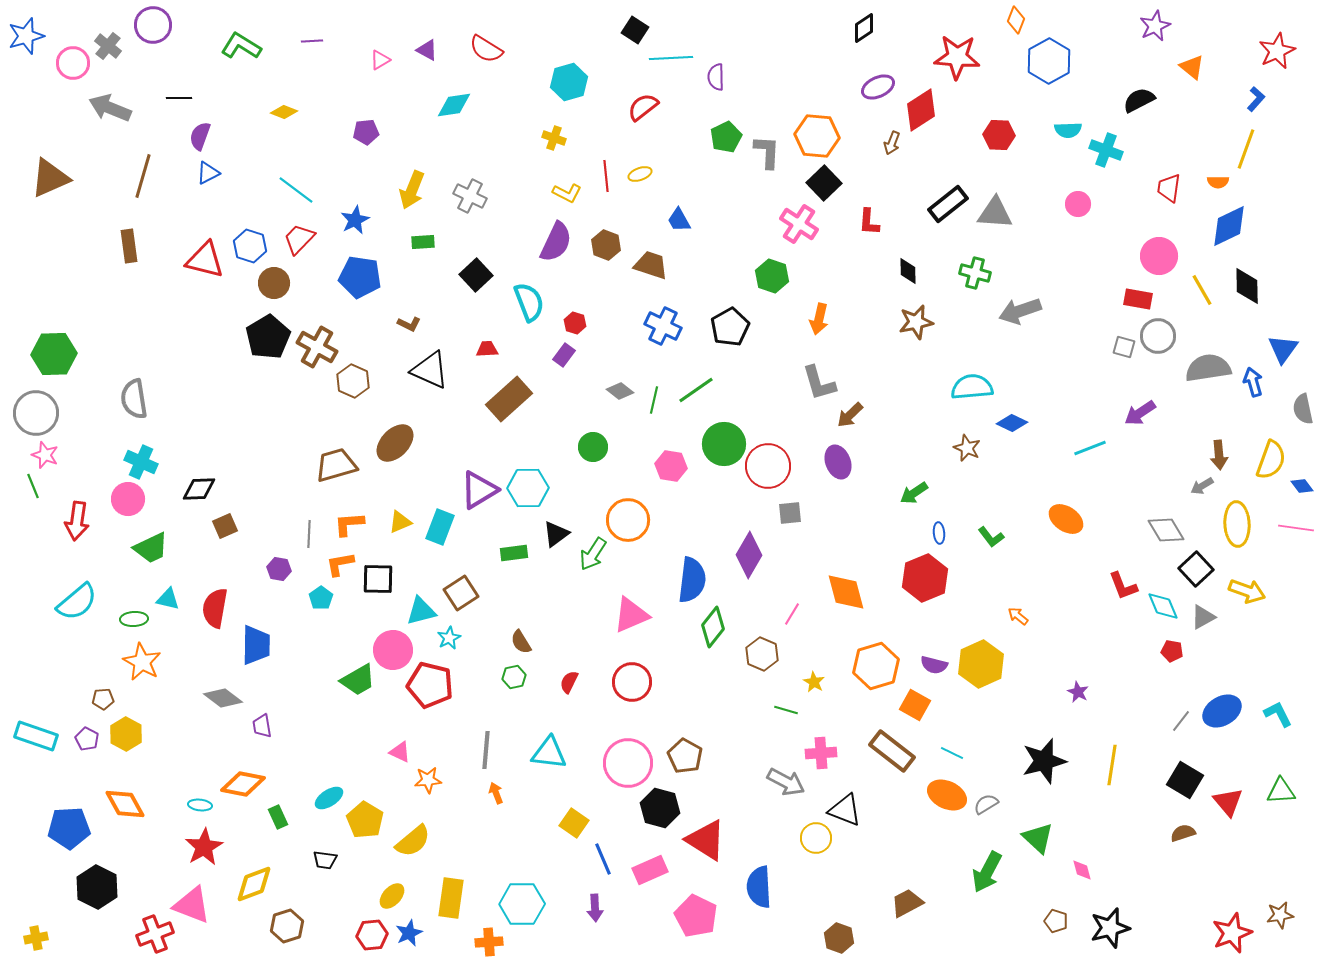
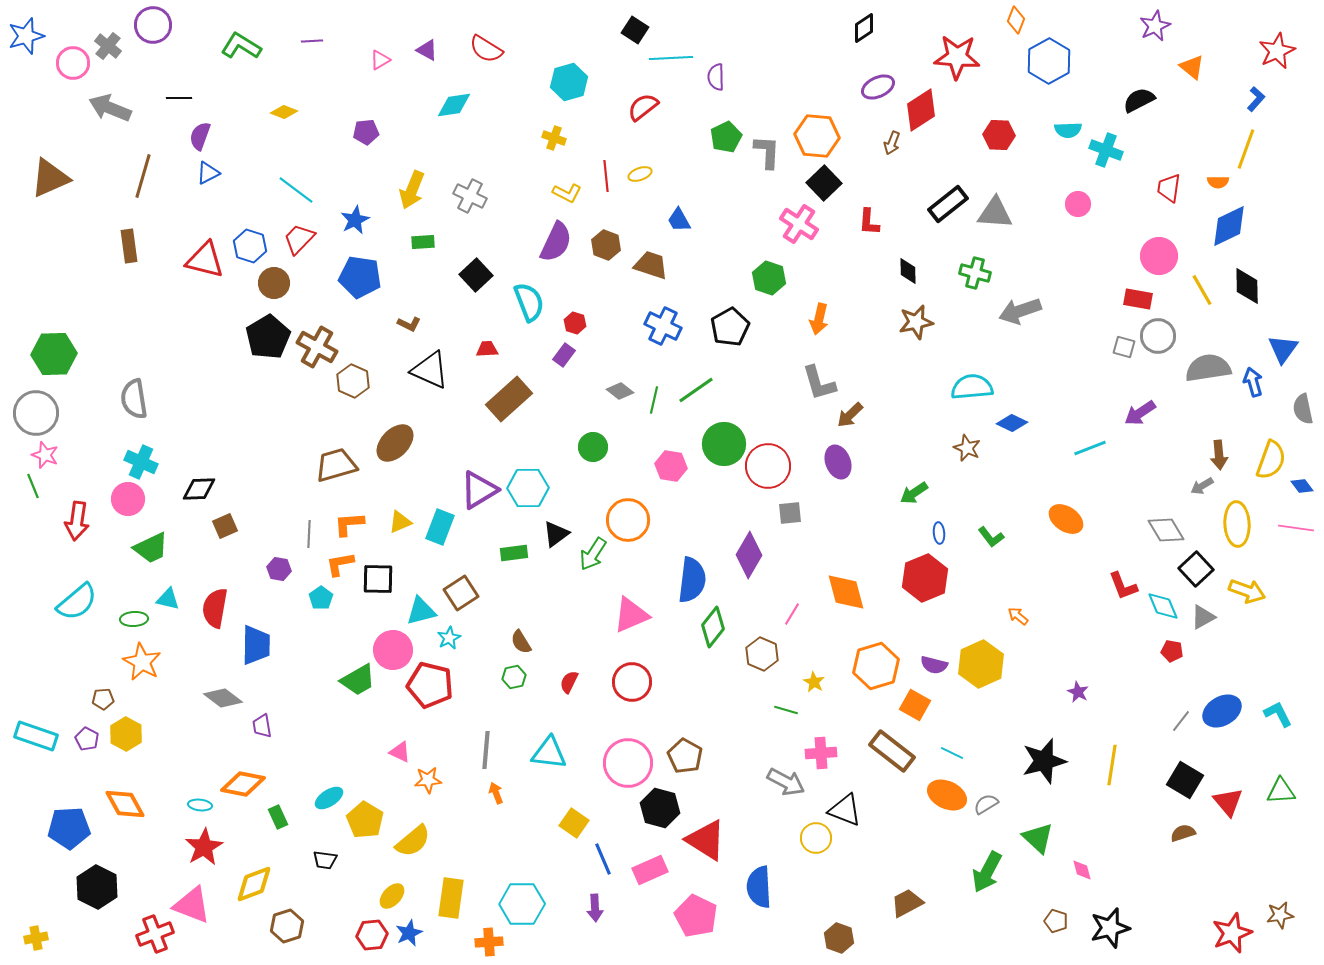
green hexagon at (772, 276): moved 3 px left, 2 px down
